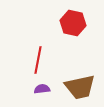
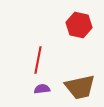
red hexagon: moved 6 px right, 2 px down
